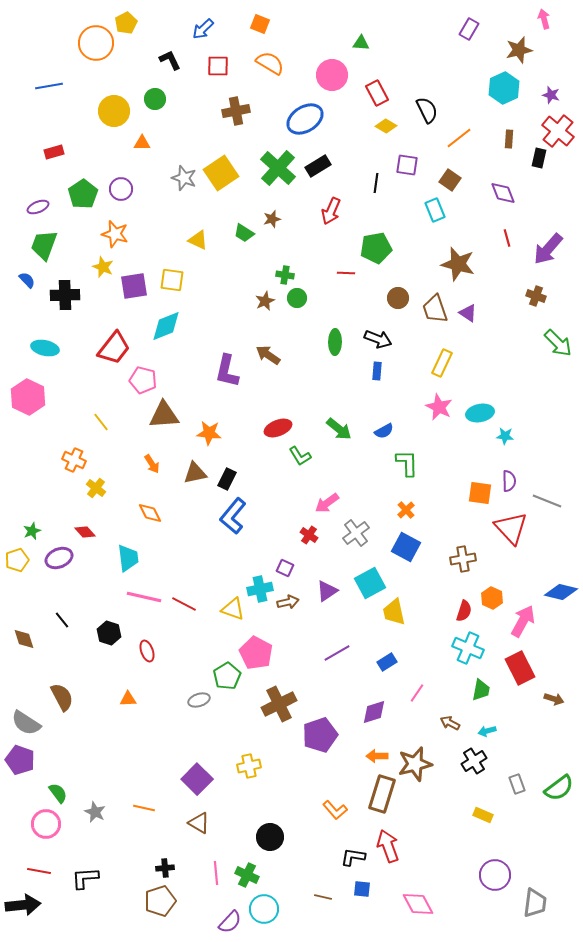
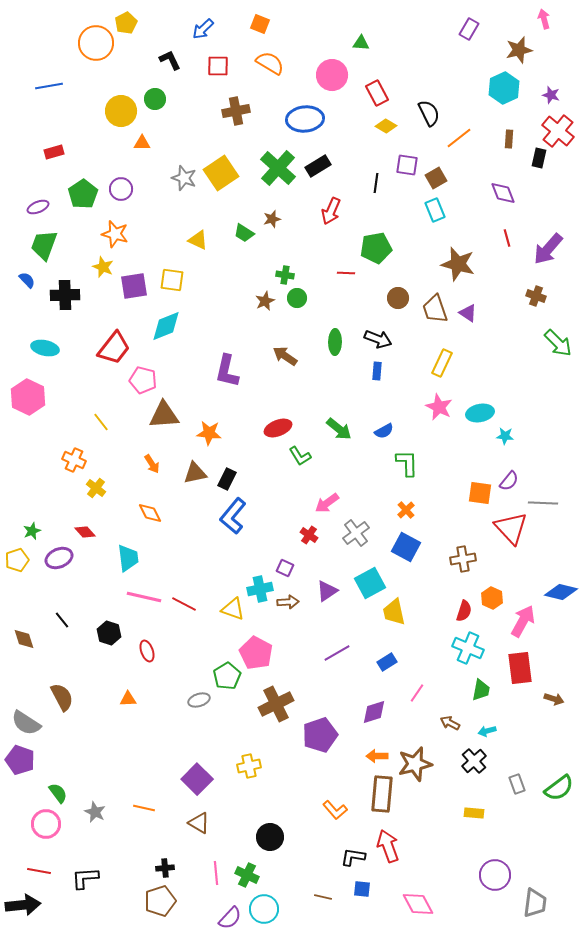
black semicircle at (427, 110): moved 2 px right, 3 px down
yellow circle at (114, 111): moved 7 px right
blue ellipse at (305, 119): rotated 27 degrees clockwise
brown square at (450, 180): moved 14 px left, 2 px up; rotated 25 degrees clockwise
brown arrow at (268, 355): moved 17 px right, 1 px down
purple semicircle at (509, 481): rotated 40 degrees clockwise
gray line at (547, 501): moved 4 px left, 2 px down; rotated 20 degrees counterclockwise
brown arrow at (288, 602): rotated 10 degrees clockwise
red rectangle at (520, 668): rotated 20 degrees clockwise
brown cross at (279, 704): moved 3 px left
black cross at (474, 761): rotated 10 degrees counterclockwise
brown rectangle at (382, 794): rotated 12 degrees counterclockwise
yellow rectangle at (483, 815): moved 9 px left, 2 px up; rotated 18 degrees counterclockwise
purple semicircle at (230, 922): moved 4 px up
